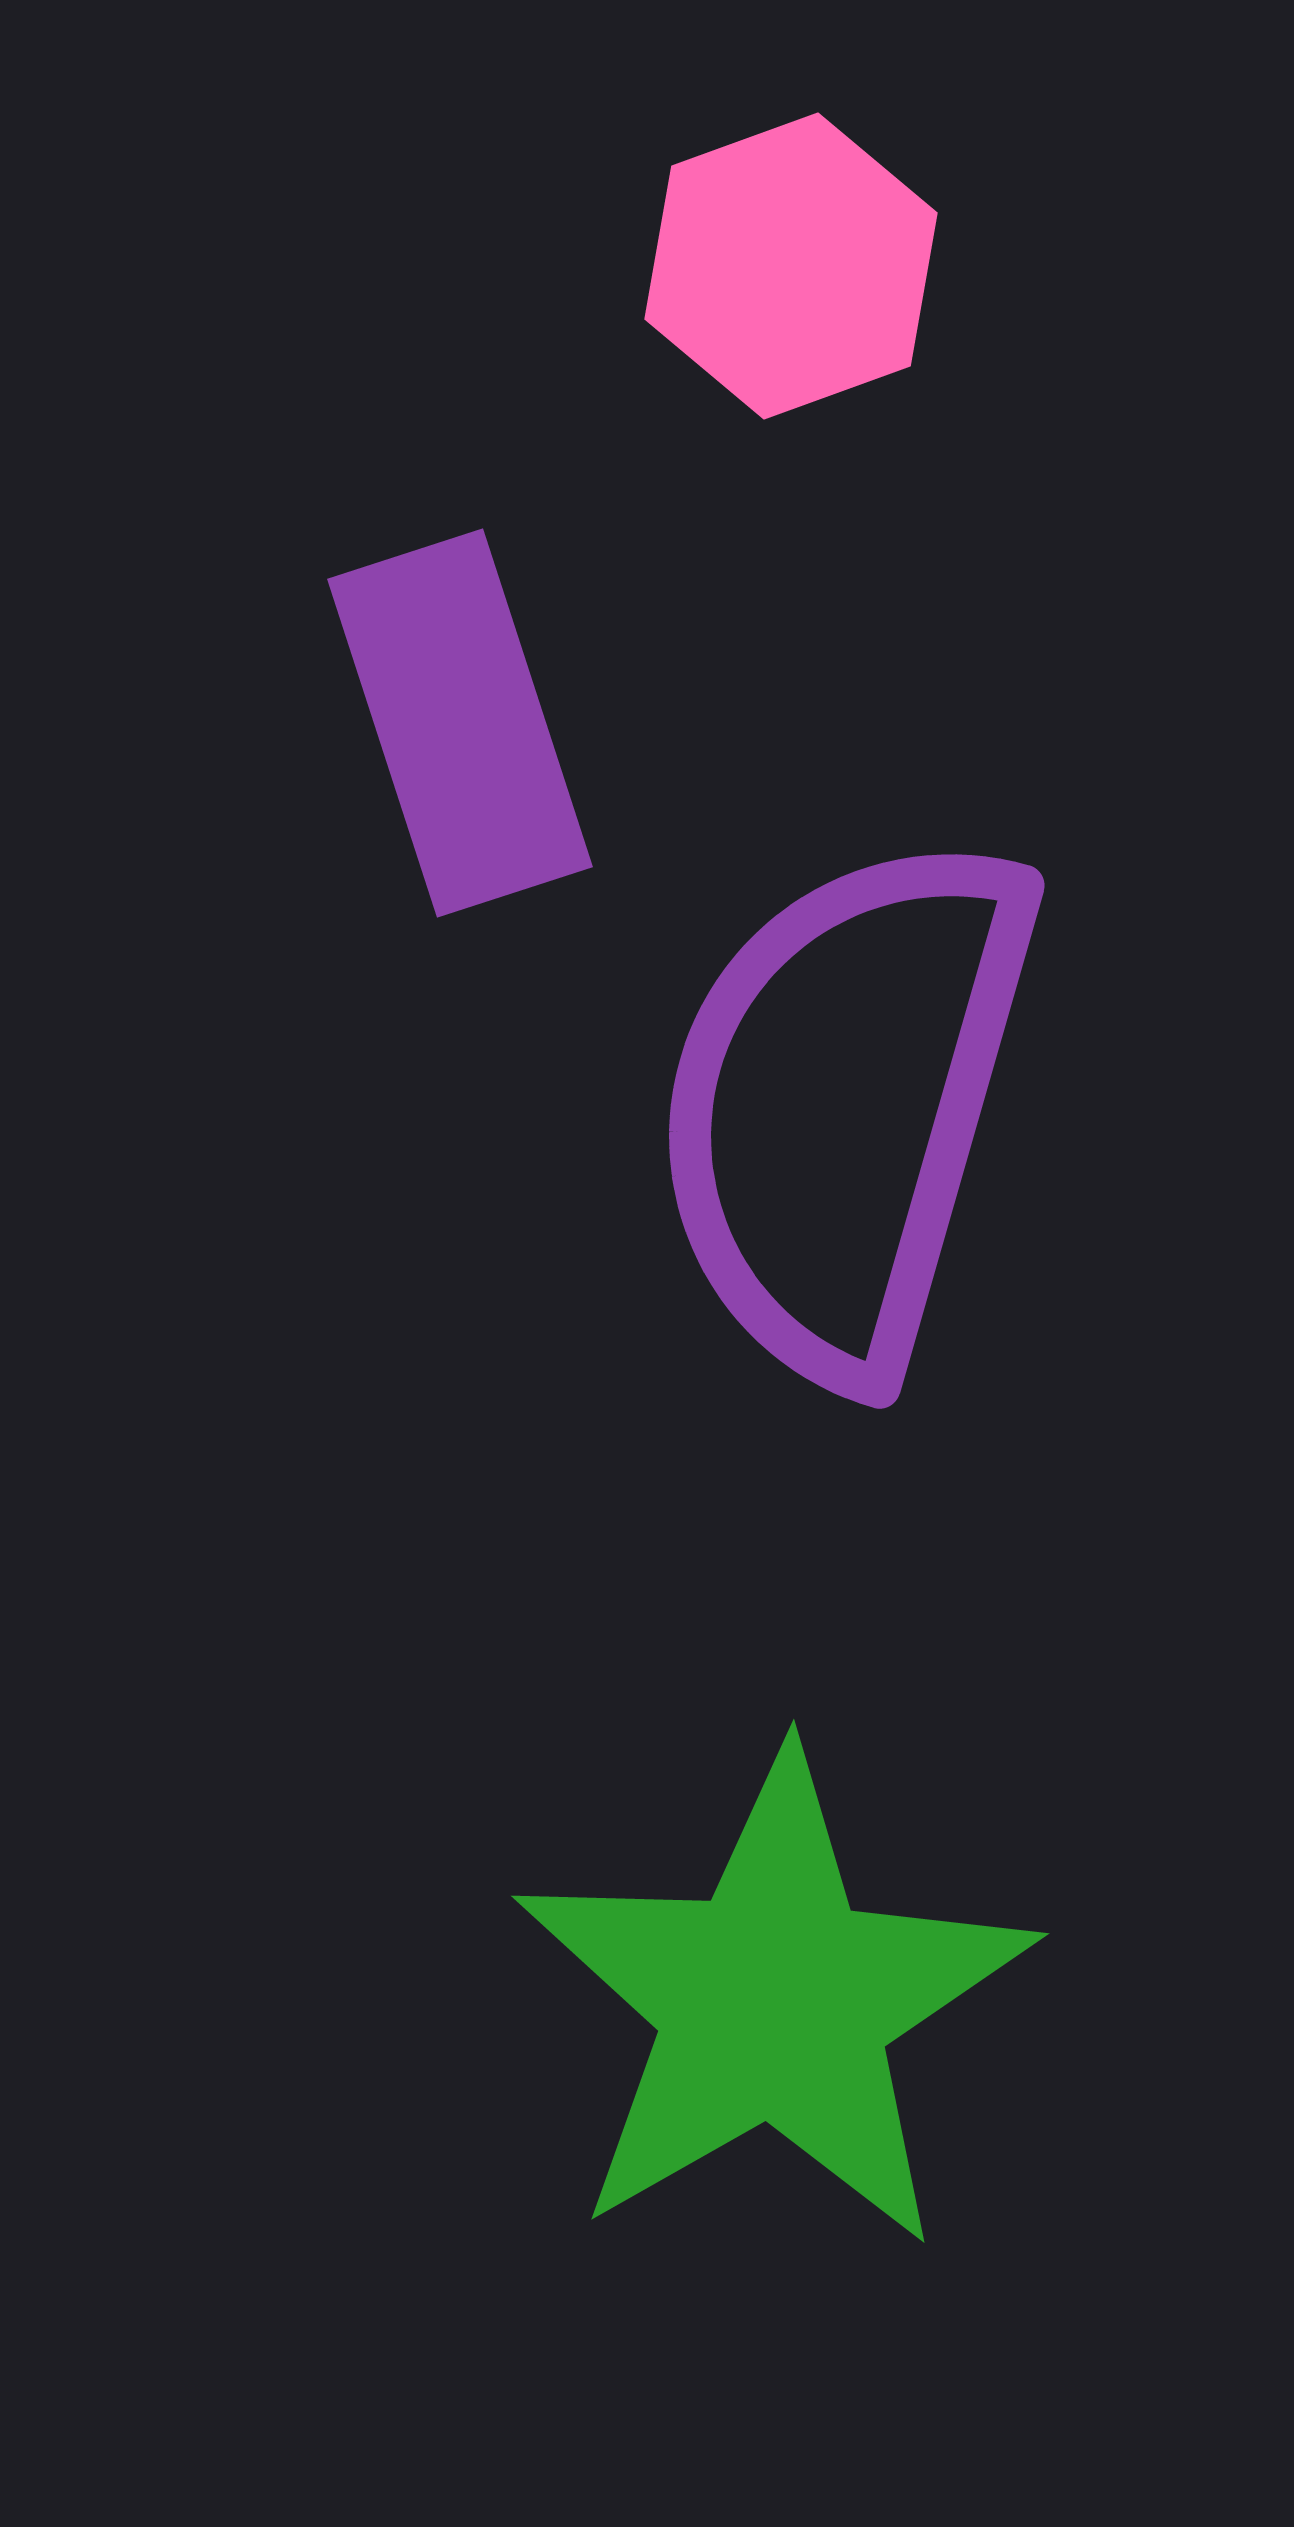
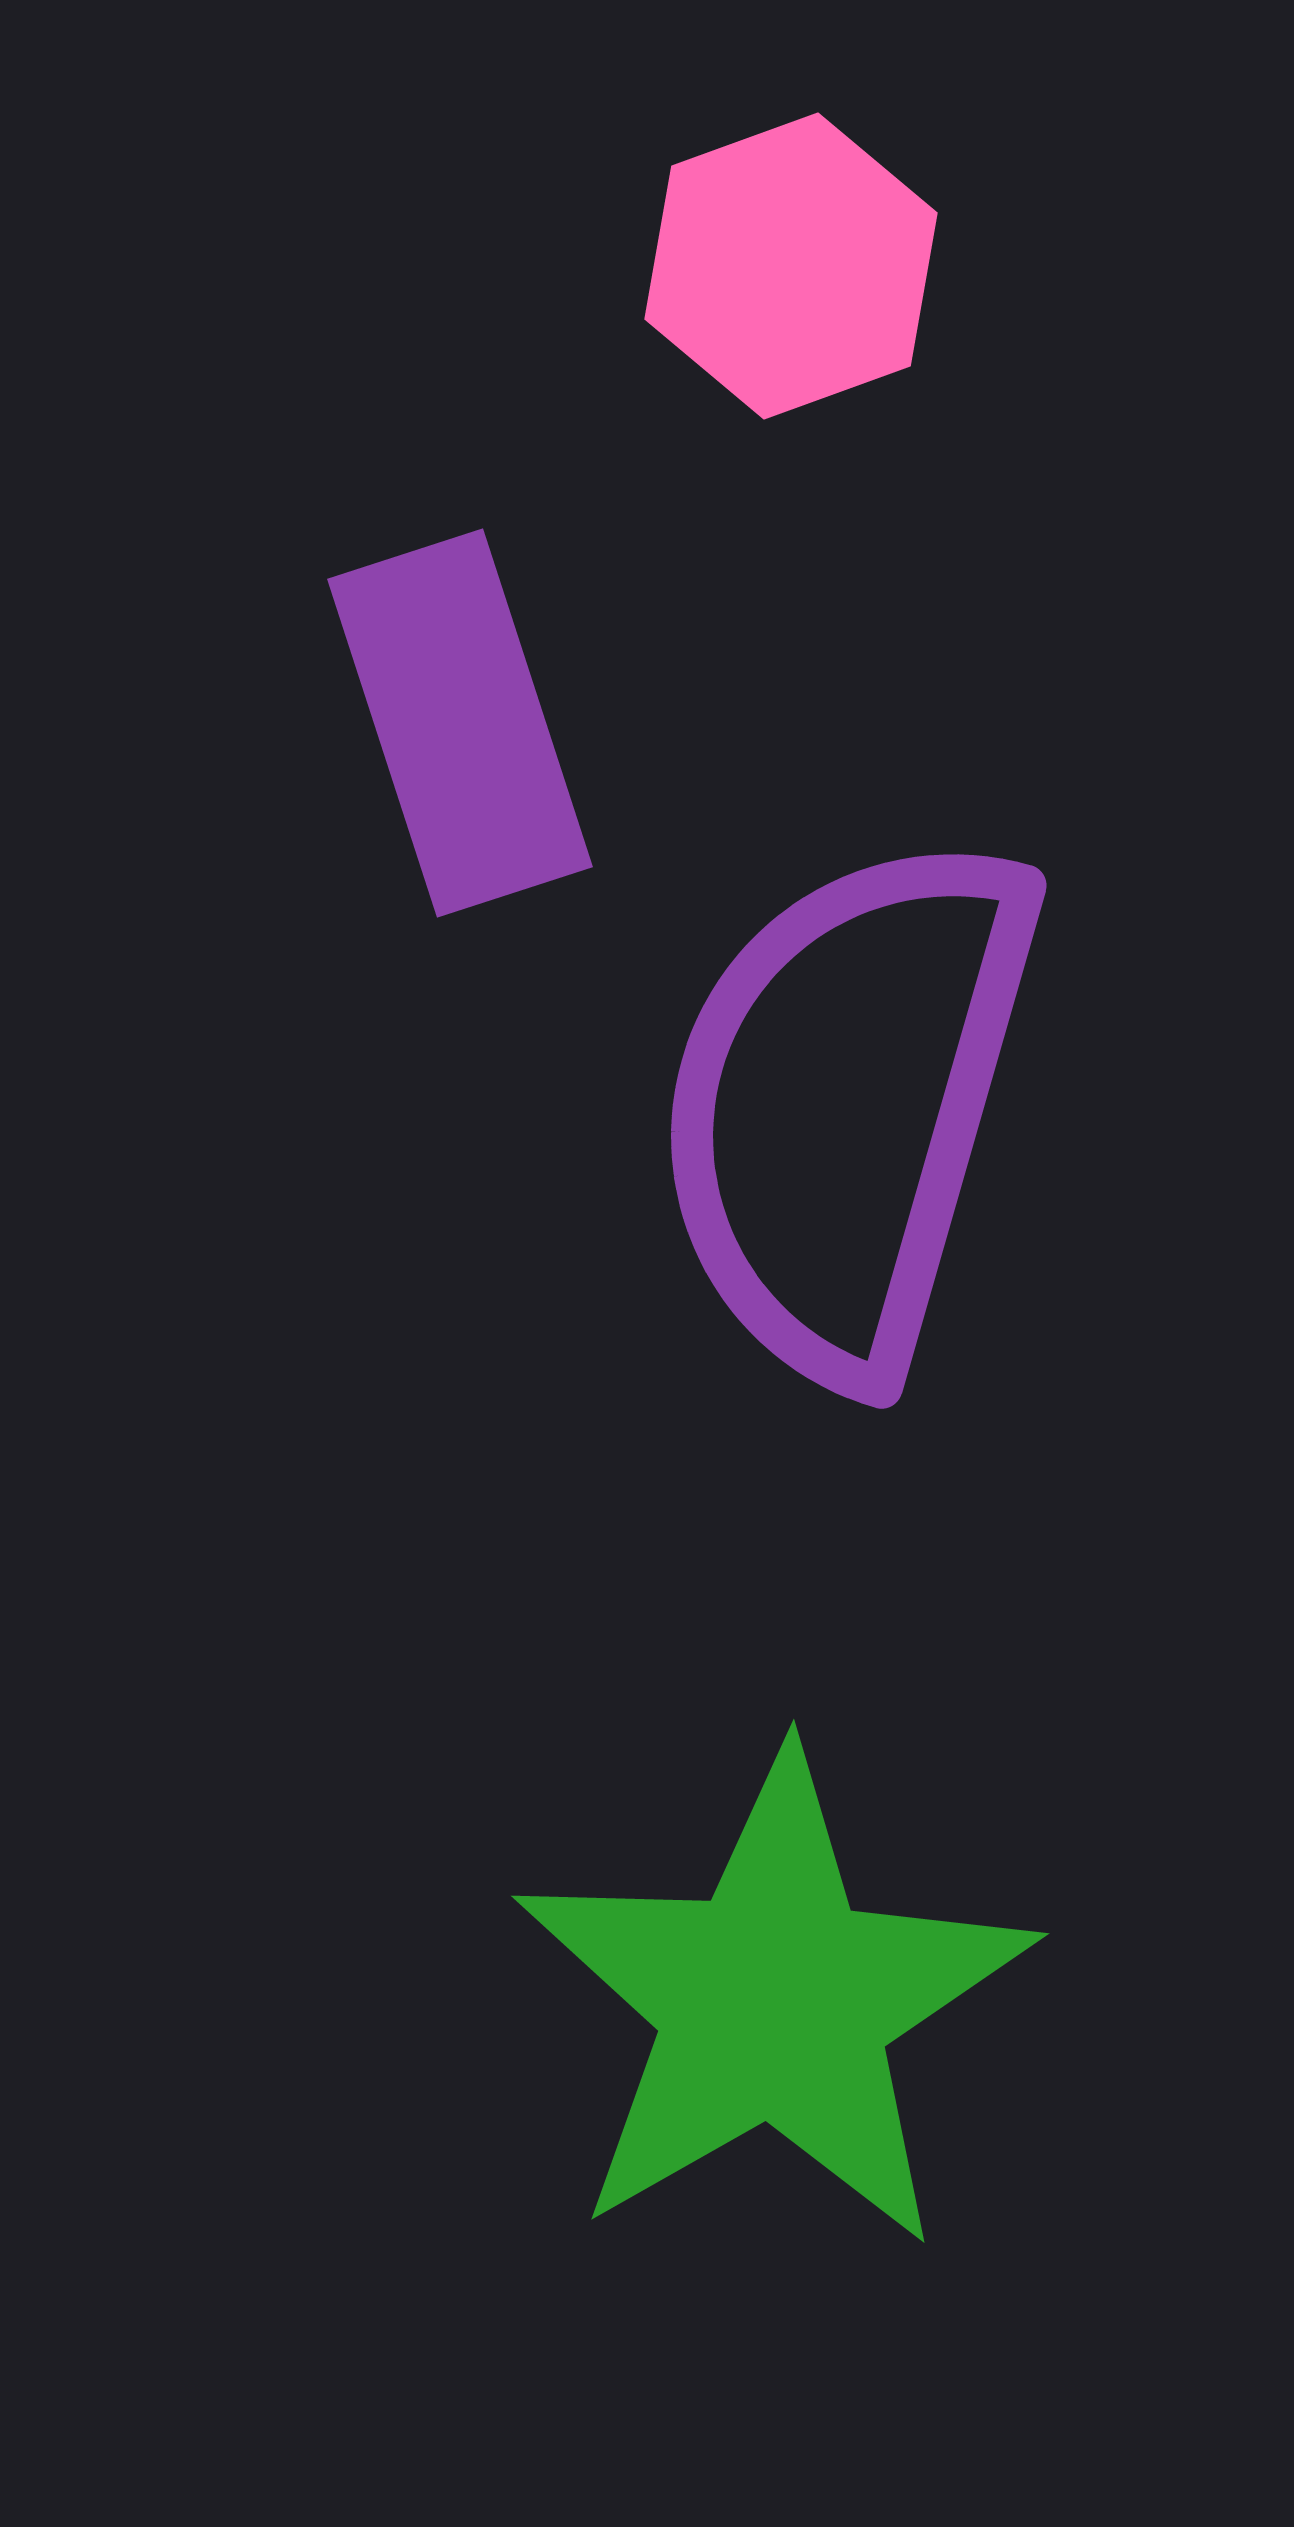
purple semicircle: moved 2 px right
